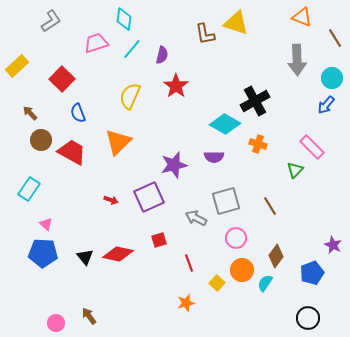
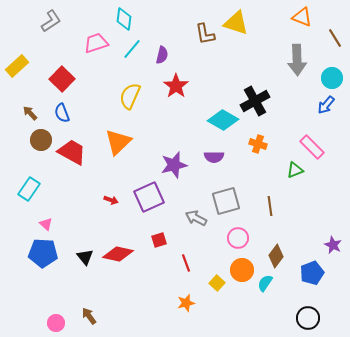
blue semicircle at (78, 113): moved 16 px left
cyan diamond at (225, 124): moved 2 px left, 4 px up
green triangle at (295, 170): rotated 24 degrees clockwise
brown line at (270, 206): rotated 24 degrees clockwise
pink circle at (236, 238): moved 2 px right
red line at (189, 263): moved 3 px left
